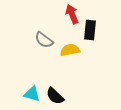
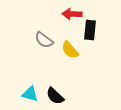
red arrow: rotated 66 degrees counterclockwise
yellow semicircle: rotated 120 degrees counterclockwise
cyan triangle: moved 2 px left
